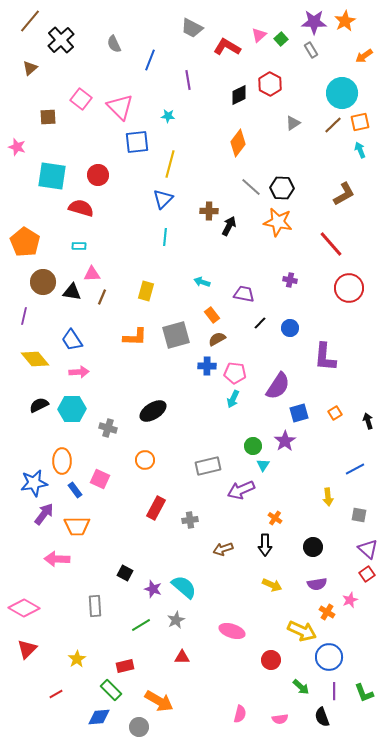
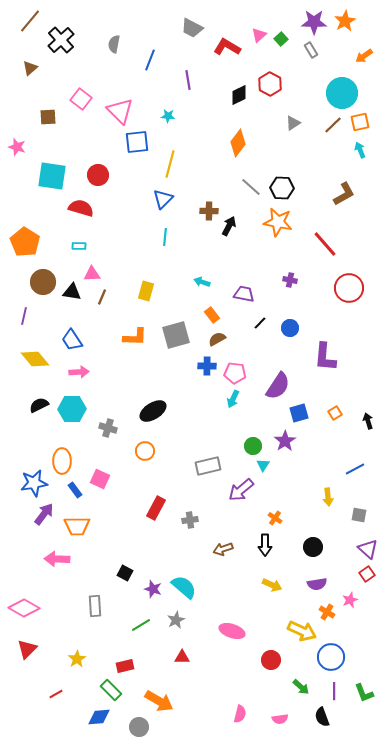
gray semicircle at (114, 44): rotated 36 degrees clockwise
pink triangle at (120, 107): moved 4 px down
red line at (331, 244): moved 6 px left
orange circle at (145, 460): moved 9 px up
purple arrow at (241, 490): rotated 16 degrees counterclockwise
blue circle at (329, 657): moved 2 px right
